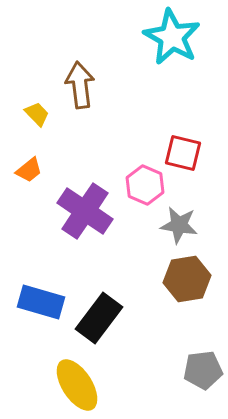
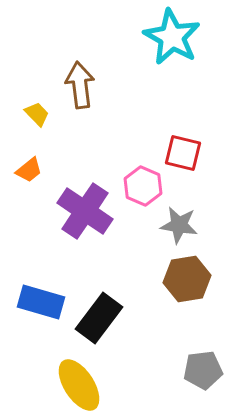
pink hexagon: moved 2 px left, 1 px down
yellow ellipse: moved 2 px right
